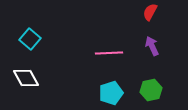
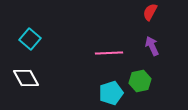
green hexagon: moved 11 px left, 9 px up
